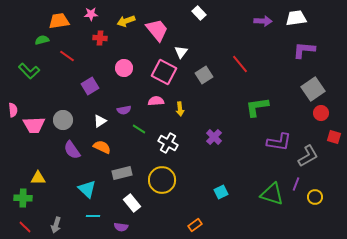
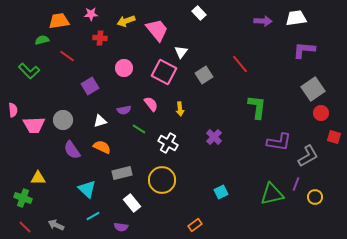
pink semicircle at (156, 101): moved 5 px left, 3 px down; rotated 56 degrees clockwise
green L-shape at (257, 107): rotated 105 degrees clockwise
white triangle at (100, 121): rotated 16 degrees clockwise
green triangle at (272, 194): rotated 30 degrees counterclockwise
green cross at (23, 198): rotated 18 degrees clockwise
cyan line at (93, 216): rotated 32 degrees counterclockwise
gray arrow at (56, 225): rotated 98 degrees clockwise
